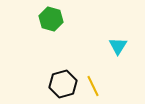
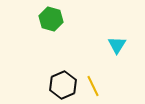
cyan triangle: moved 1 px left, 1 px up
black hexagon: moved 1 px down; rotated 8 degrees counterclockwise
